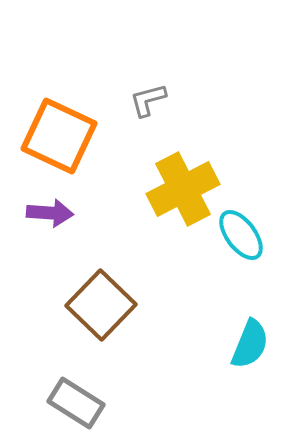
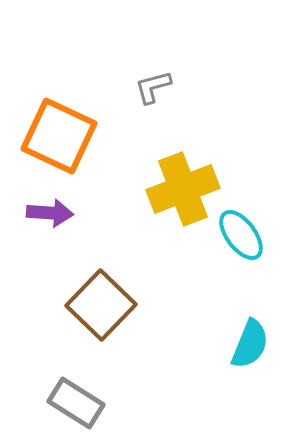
gray L-shape: moved 5 px right, 13 px up
yellow cross: rotated 6 degrees clockwise
